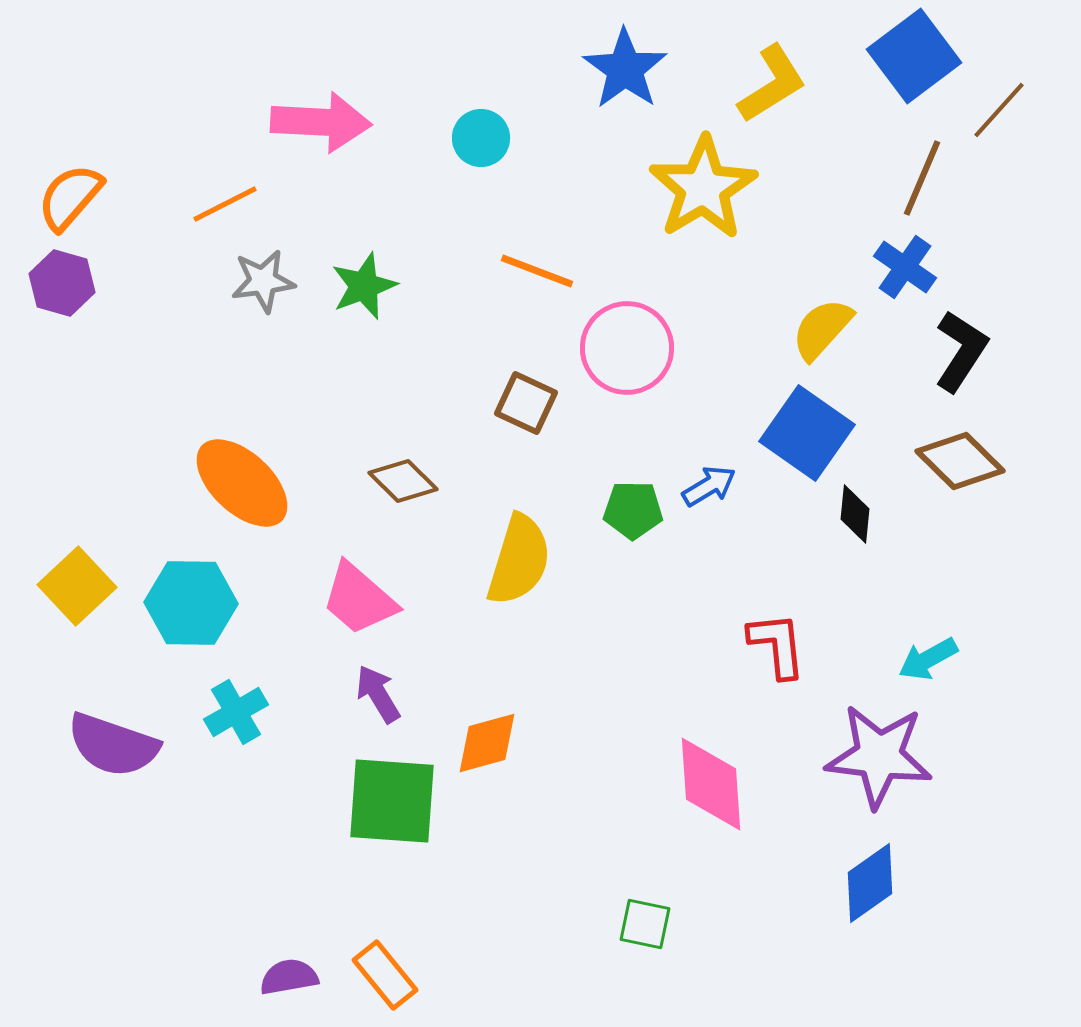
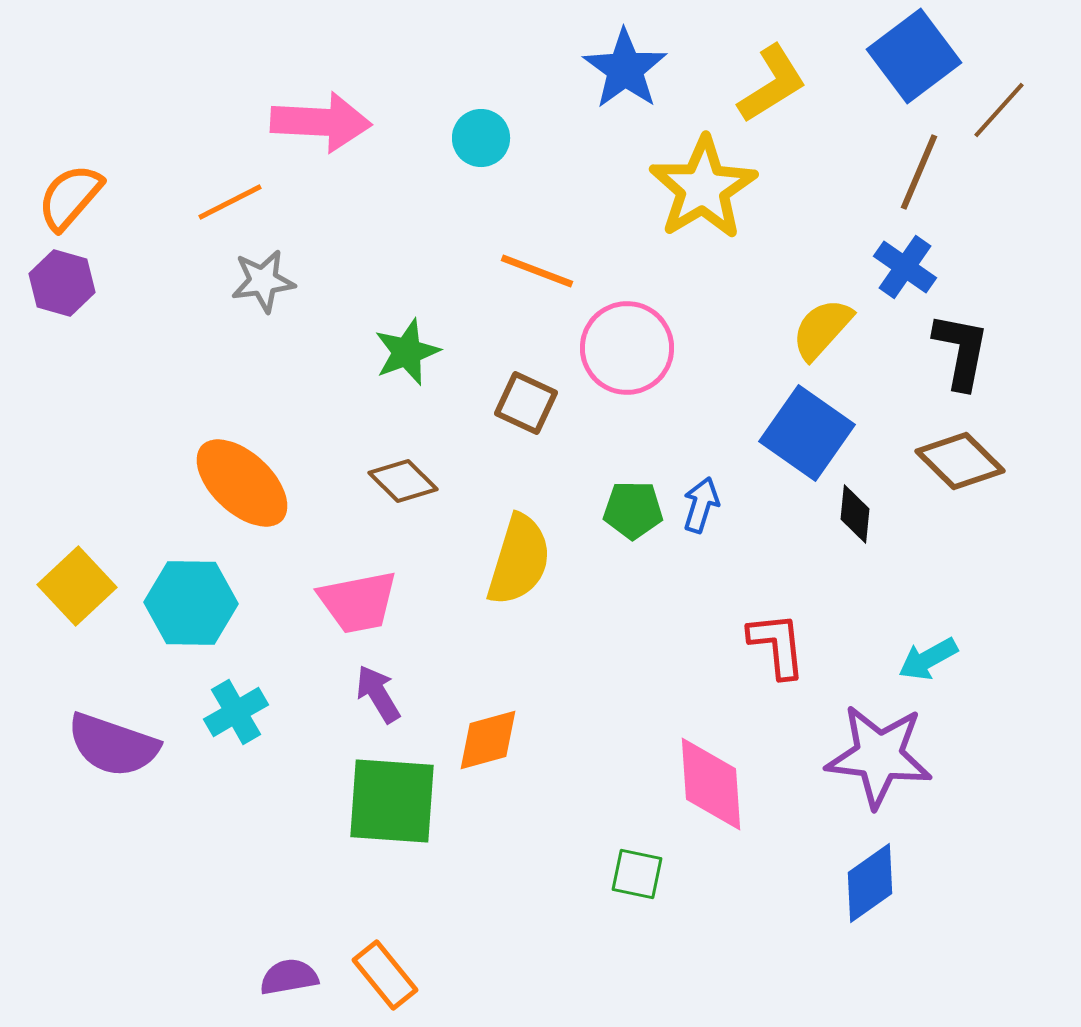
brown line at (922, 178): moved 3 px left, 6 px up
orange line at (225, 204): moved 5 px right, 2 px up
green star at (364, 286): moved 43 px right, 66 px down
black L-shape at (961, 351): rotated 22 degrees counterclockwise
blue arrow at (709, 486): moved 8 px left, 19 px down; rotated 42 degrees counterclockwise
pink trapezoid at (359, 599): moved 1 px left, 3 px down; rotated 52 degrees counterclockwise
orange diamond at (487, 743): moved 1 px right, 3 px up
green square at (645, 924): moved 8 px left, 50 px up
